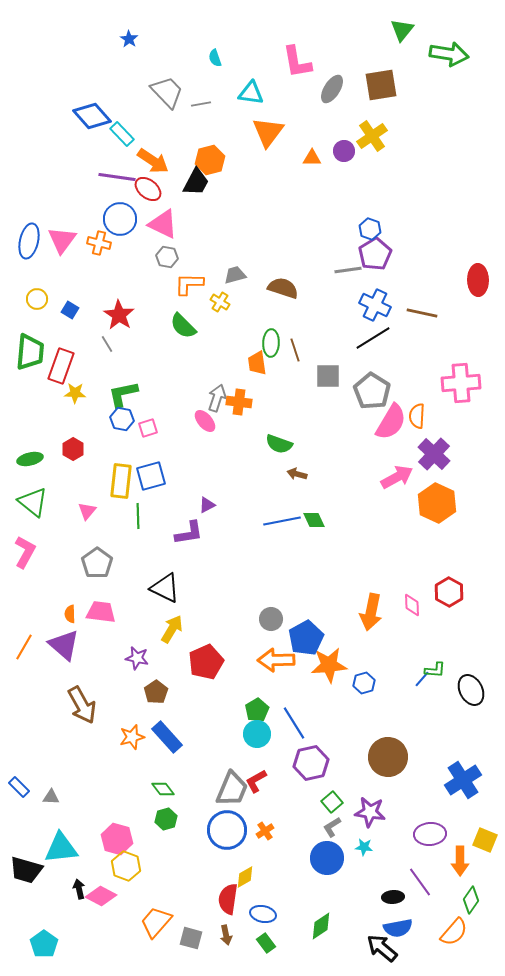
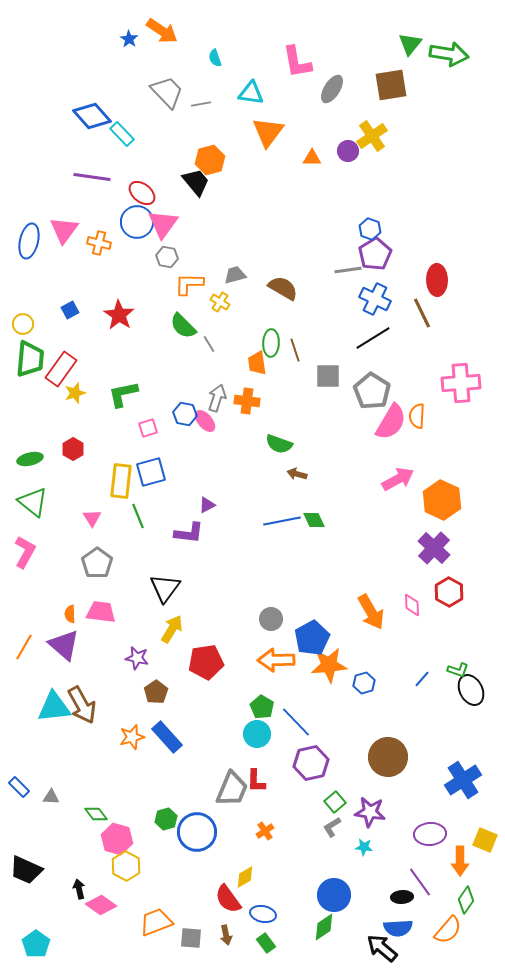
green triangle at (402, 30): moved 8 px right, 14 px down
brown square at (381, 85): moved 10 px right
purple circle at (344, 151): moved 4 px right
orange arrow at (153, 161): moved 9 px right, 130 px up
purple line at (117, 177): moved 25 px left
black trapezoid at (196, 182): rotated 68 degrees counterclockwise
red ellipse at (148, 189): moved 6 px left, 4 px down
blue circle at (120, 219): moved 17 px right, 3 px down
pink triangle at (163, 224): rotated 40 degrees clockwise
pink triangle at (62, 240): moved 2 px right, 10 px up
red ellipse at (478, 280): moved 41 px left
brown semicircle at (283, 288): rotated 12 degrees clockwise
yellow circle at (37, 299): moved 14 px left, 25 px down
blue cross at (375, 305): moved 6 px up
blue square at (70, 310): rotated 30 degrees clockwise
brown line at (422, 313): rotated 52 degrees clockwise
gray line at (107, 344): moved 102 px right
green trapezoid at (30, 352): moved 7 px down
red rectangle at (61, 366): moved 3 px down; rotated 16 degrees clockwise
yellow star at (75, 393): rotated 20 degrees counterclockwise
orange cross at (239, 402): moved 8 px right, 1 px up
blue hexagon at (122, 419): moved 63 px right, 5 px up
purple cross at (434, 454): moved 94 px down
blue square at (151, 476): moved 4 px up
pink arrow at (397, 477): moved 1 px right, 2 px down
orange hexagon at (437, 503): moved 5 px right, 3 px up
pink triangle at (87, 511): moved 5 px right, 7 px down; rotated 12 degrees counterclockwise
green line at (138, 516): rotated 20 degrees counterclockwise
purple L-shape at (189, 533): rotated 16 degrees clockwise
black triangle at (165, 588): rotated 40 degrees clockwise
orange arrow at (371, 612): rotated 42 degrees counterclockwise
blue pentagon at (306, 638): moved 6 px right
red pentagon at (206, 662): rotated 16 degrees clockwise
green L-shape at (435, 670): moved 23 px right; rotated 15 degrees clockwise
green pentagon at (257, 710): moved 5 px right, 3 px up; rotated 10 degrees counterclockwise
blue line at (294, 723): moved 2 px right, 1 px up; rotated 12 degrees counterclockwise
red L-shape at (256, 781): rotated 60 degrees counterclockwise
green diamond at (163, 789): moved 67 px left, 25 px down
green square at (332, 802): moved 3 px right
blue circle at (227, 830): moved 30 px left, 2 px down
cyan triangle at (61, 848): moved 7 px left, 141 px up
blue circle at (327, 858): moved 7 px right, 37 px down
yellow hexagon at (126, 866): rotated 8 degrees clockwise
black trapezoid at (26, 870): rotated 8 degrees clockwise
pink diamond at (101, 896): moved 9 px down; rotated 8 degrees clockwise
black ellipse at (393, 897): moved 9 px right
red semicircle at (228, 899): rotated 44 degrees counterclockwise
green diamond at (471, 900): moved 5 px left
orange trapezoid at (156, 922): rotated 28 degrees clockwise
green diamond at (321, 926): moved 3 px right, 1 px down
blue semicircle at (398, 928): rotated 8 degrees clockwise
orange semicircle at (454, 932): moved 6 px left, 2 px up
gray square at (191, 938): rotated 10 degrees counterclockwise
cyan pentagon at (44, 944): moved 8 px left
